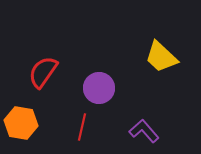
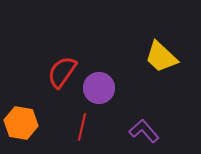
red semicircle: moved 19 px right
